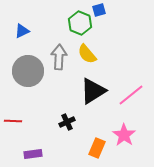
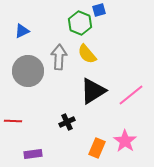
pink star: moved 1 px right, 6 px down
